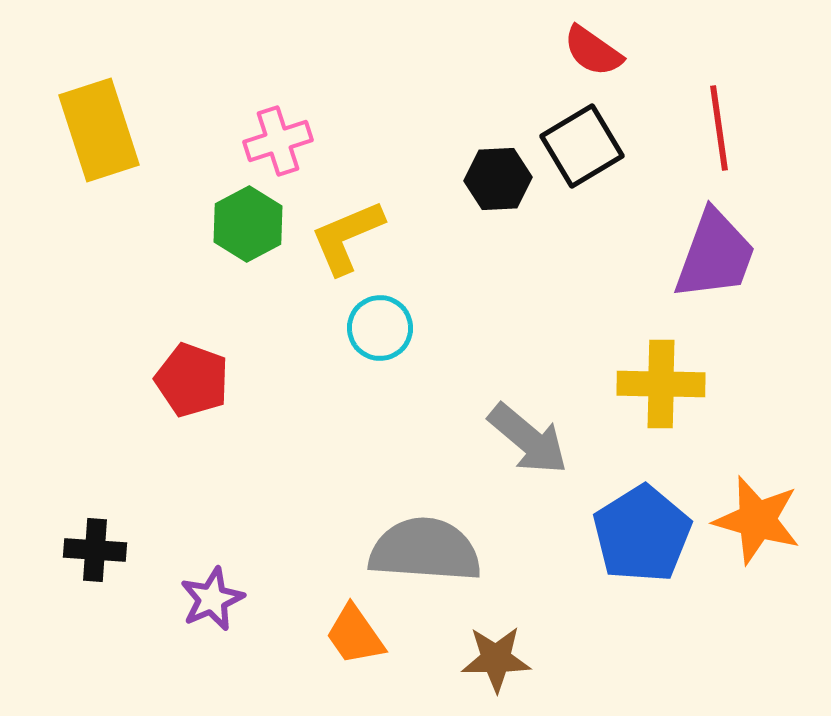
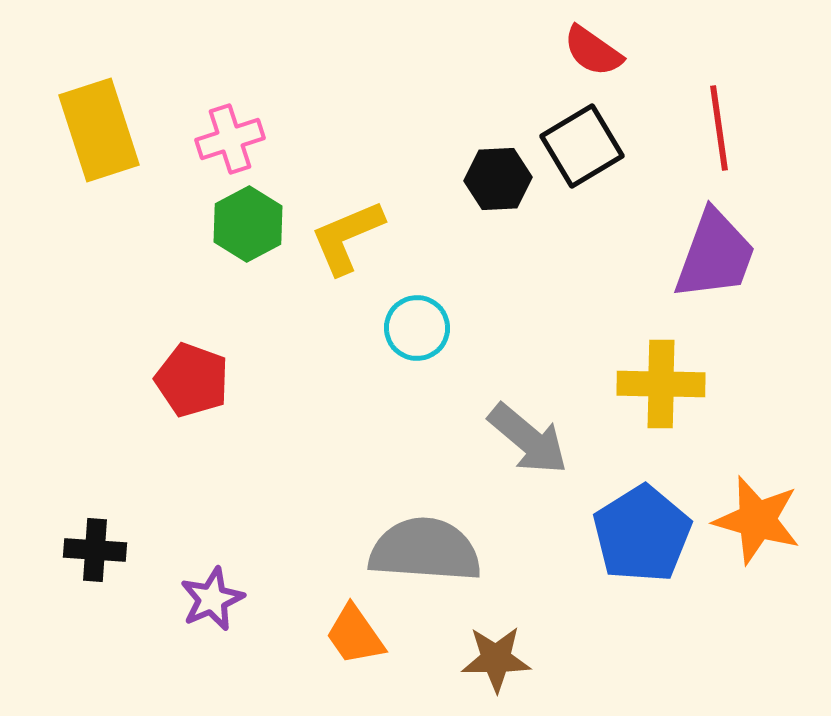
pink cross: moved 48 px left, 2 px up
cyan circle: moved 37 px right
